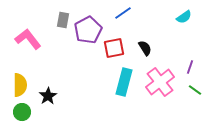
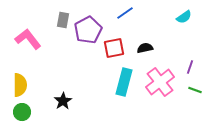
blue line: moved 2 px right
black semicircle: rotated 70 degrees counterclockwise
green line: rotated 16 degrees counterclockwise
black star: moved 15 px right, 5 px down
